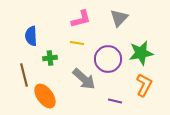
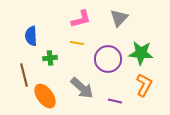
green star: rotated 15 degrees clockwise
gray arrow: moved 2 px left, 9 px down
